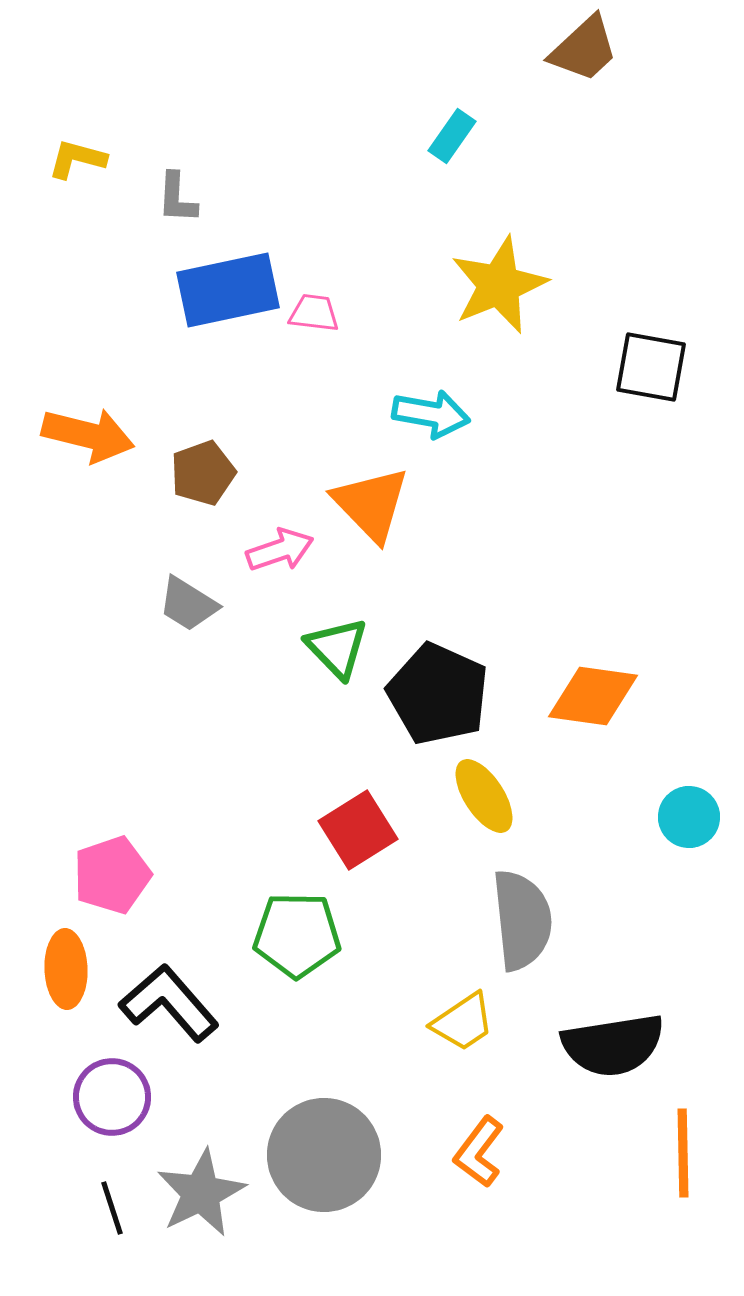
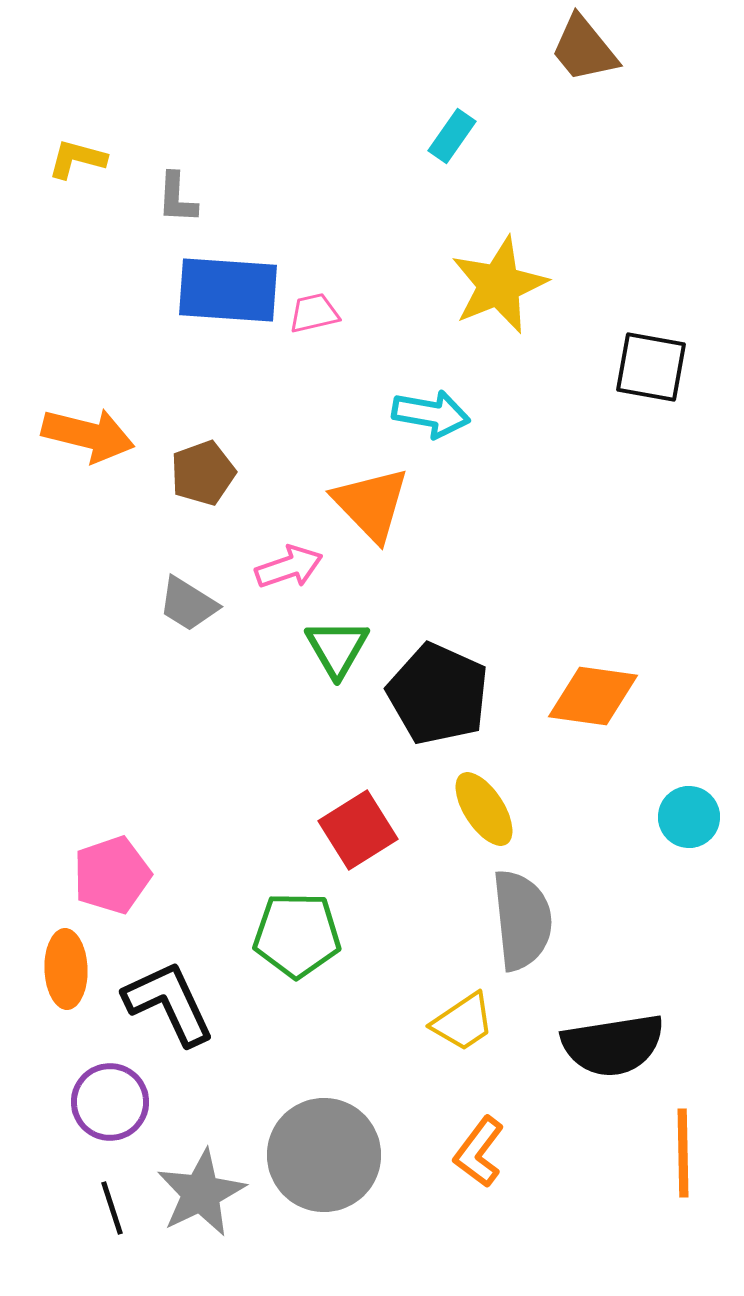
brown trapezoid: rotated 94 degrees clockwise
blue rectangle: rotated 16 degrees clockwise
pink trapezoid: rotated 20 degrees counterclockwise
pink arrow: moved 9 px right, 17 px down
green triangle: rotated 14 degrees clockwise
yellow ellipse: moved 13 px down
black L-shape: rotated 16 degrees clockwise
purple circle: moved 2 px left, 5 px down
